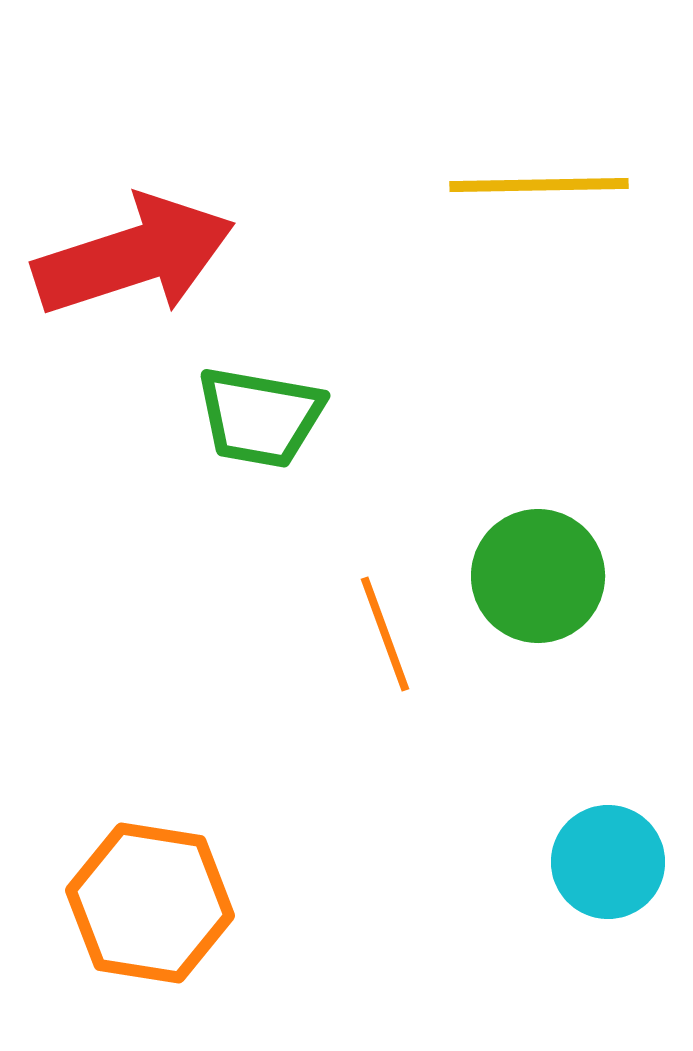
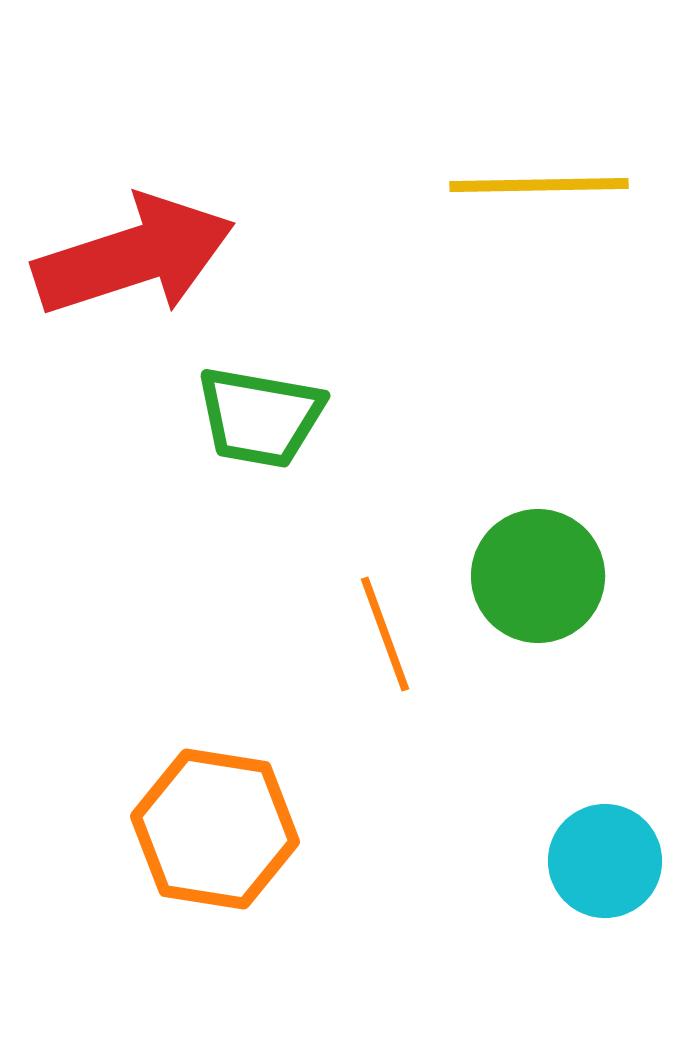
cyan circle: moved 3 px left, 1 px up
orange hexagon: moved 65 px right, 74 px up
